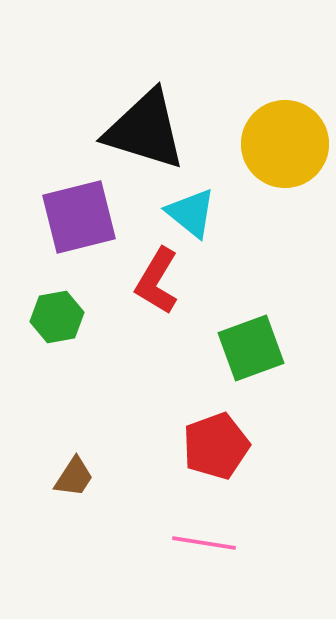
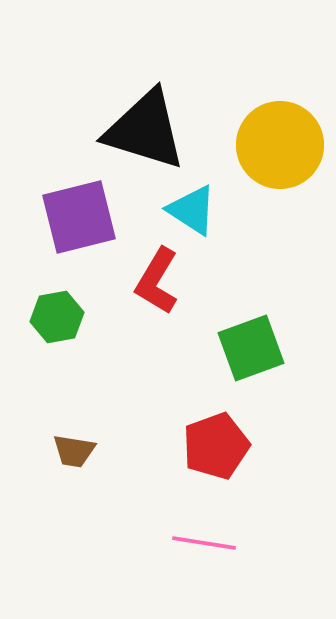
yellow circle: moved 5 px left, 1 px down
cyan triangle: moved 1 px right, 3 px up; rotated 6 degrees counterclockwise
brown trapezoid: moved 26 px up; rotated 66 degrees clockwise
